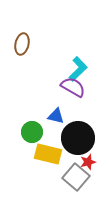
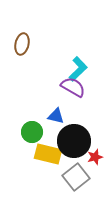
black circle: moved 4 px left, 3 px down
red star: moved 7 px right, 5 px up
gray square: rotated 12 degrees clockwise
